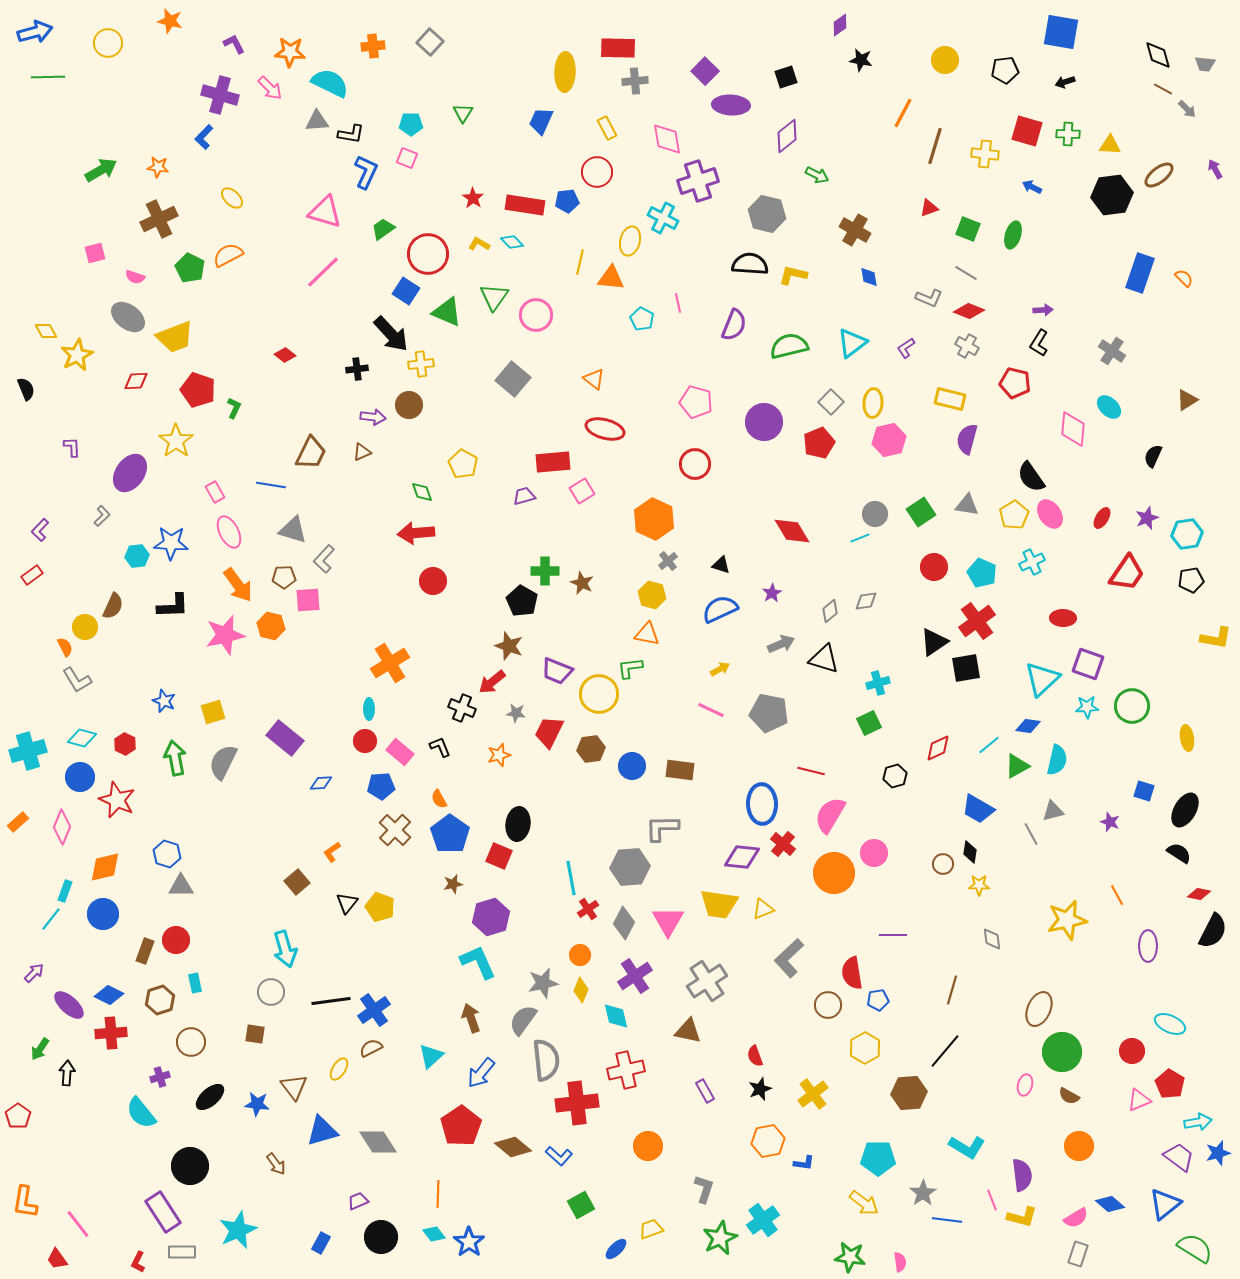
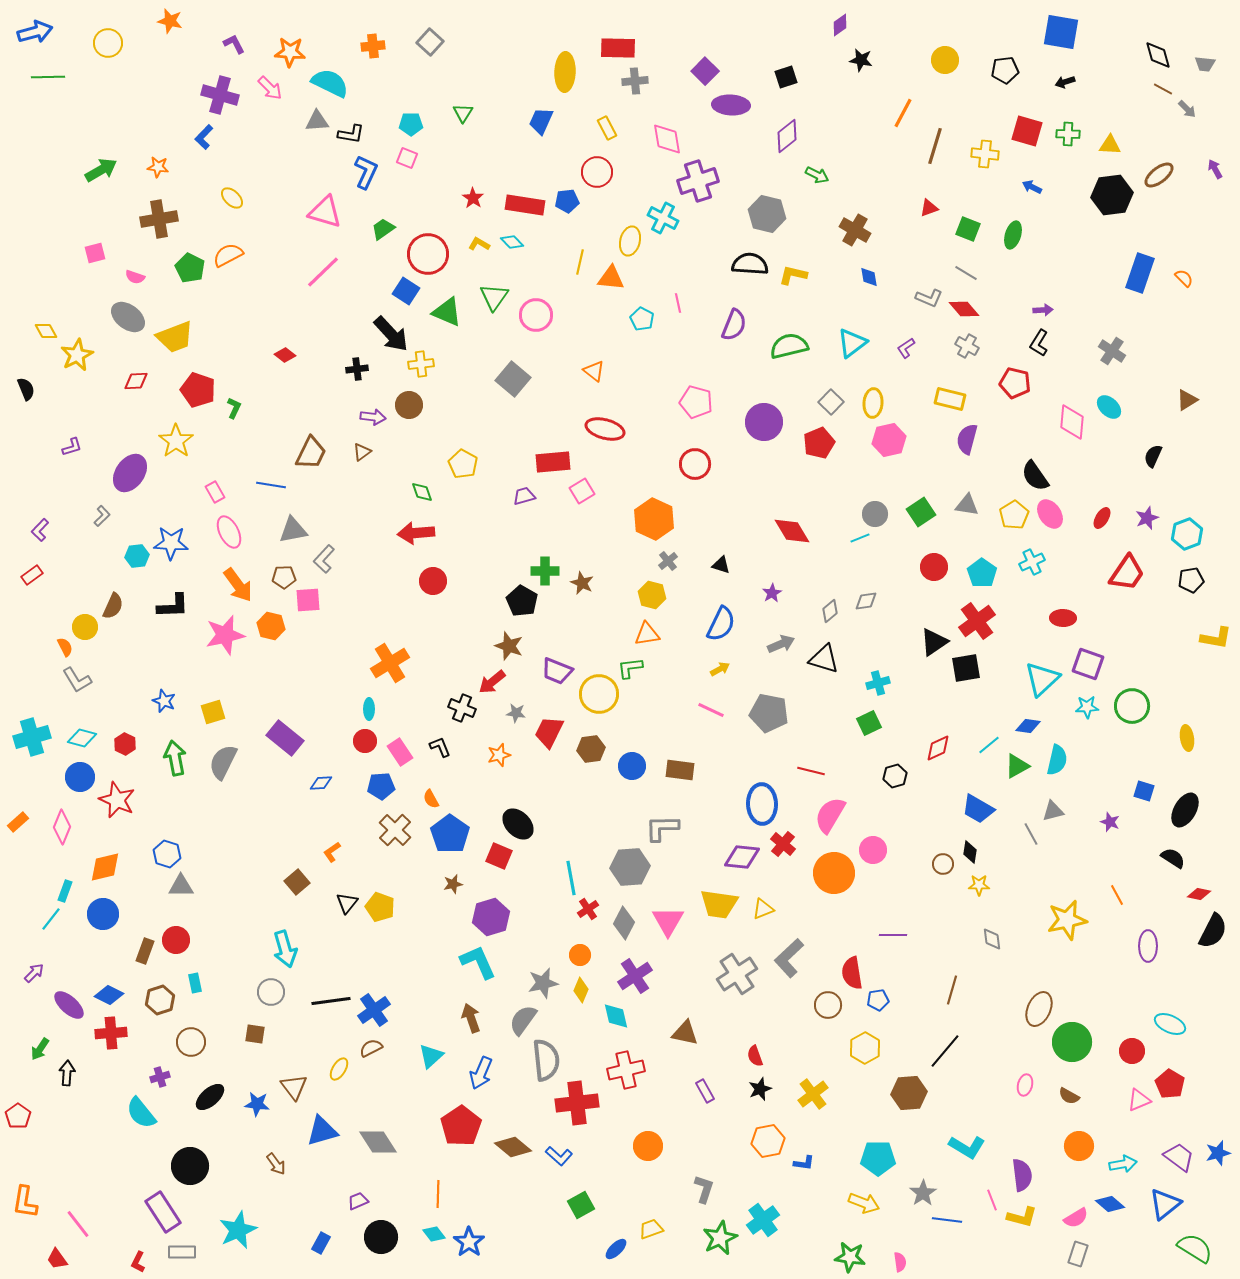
brown cross at (159, 219): rotated 15 degrees clockwise
red diamond at (969, 311): moved 5 px left, 2 px up; rotated 28 degrees clockwise
orange triangle at (594, 379): moved 8 px up
pink diamond at (1073, 429): moved 1 px left, 7 px up
purple L-shape at (72, 447): rotated 75 degrees clockwise
brown triangle at (362, 452): rotated 12 degrees counterclockwise
black semicircle at (1031, 477): moved 4 px right, 1 px up
gray triangle at (293, 530): rotated 28 degrees counterclockwise
cyan hexagon at (1187, 534): rotated 12 degrees counterclockwise
cyan pentagon at (982, 573): rotated 12 degrees clockwise
blue semicircle at (720, 609): moved 1 px right, 15 px down; rotated 141 degrees clockwise
orange triangle at (647, 634): rotated 20 degrees counterclockwise
cyan cross at (28, 751): moved 4 px right, 14 px up
pink rectangle at (400, 752): rotated 16 degrees clockwise
orange semicircle at (439, 799): moved 8 px left
black ellipse at (518, 824): rotated 52 degrees counterclockwise
pink circle at (874, 853): moved 1 px left, 3 px up
black semicircle at (1179, 853): moved 6 px left, 5 px down
gray cross at (707, 981): moved 30 px right, 7 px up
brown triangle at (688, 1031): moved 3 px left, 2 px down
green circle at (1062, 1052): moved 10 px right, 10 px up
blue arrow at (481, 1073): rotated 16 degrees counterclockwise
cyan arrow at (1198, 1122): moved 75 px left, 42 px down
yellow arrow at (864, 1203): rotated 16 degrees counterclockwise
